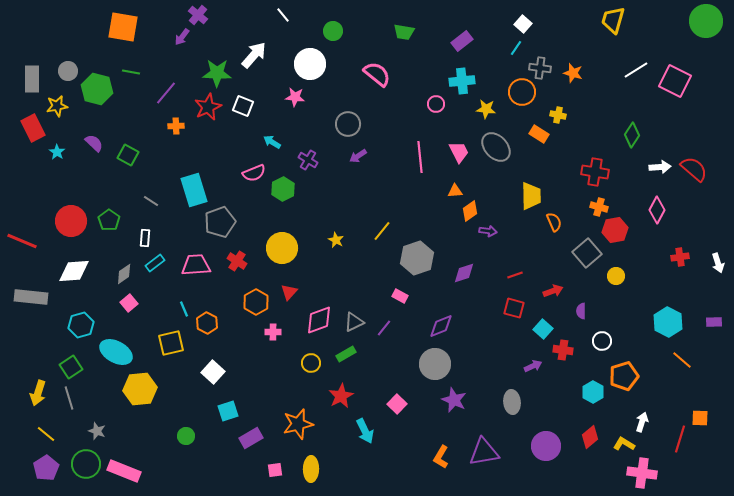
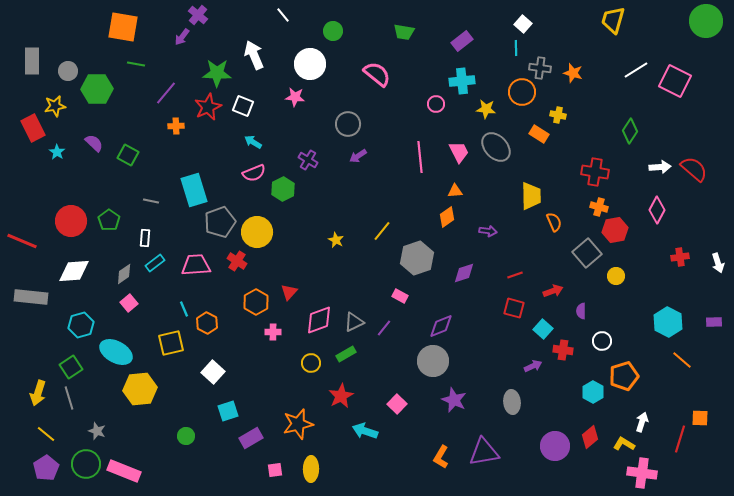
cyan line at (516, 48): rotated 35 degrees counterclockwise
white arrow at (254, 55): rotated 64 degrees counterclockwise
green line at (131, 72): moved 5 px right, 8 px up
gray rectangle at (32, 79): moved 18 px up
green hexagon at (97, 89): rotated 16 degrees counterclockwise
yellow star at (57, 106): moved 2 px left
green diamond at (632, 135): moved 2 px left, 4 px up
cyan arrow at (272, 142): moved 19 px left
gray line at (151, 201): rotated 21 degrees counterclockwise
orange diamond at (470, 211): moved 23 px left, 6 px down
yellow circle at (282, 248): moved 25 px left, 16 px up
gray circle at (435, 364): moved 2 px left, 3 px up
cyan arrow at (365, 431): rotated 135 degrees clockwise
purple circle at (546, 446): moved 9 px right
